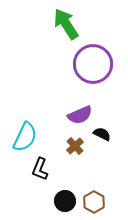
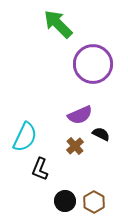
green arrow: moved 8 px left; rotated 12 degrees counterclockwise
black semicircle: moved 1 px left
